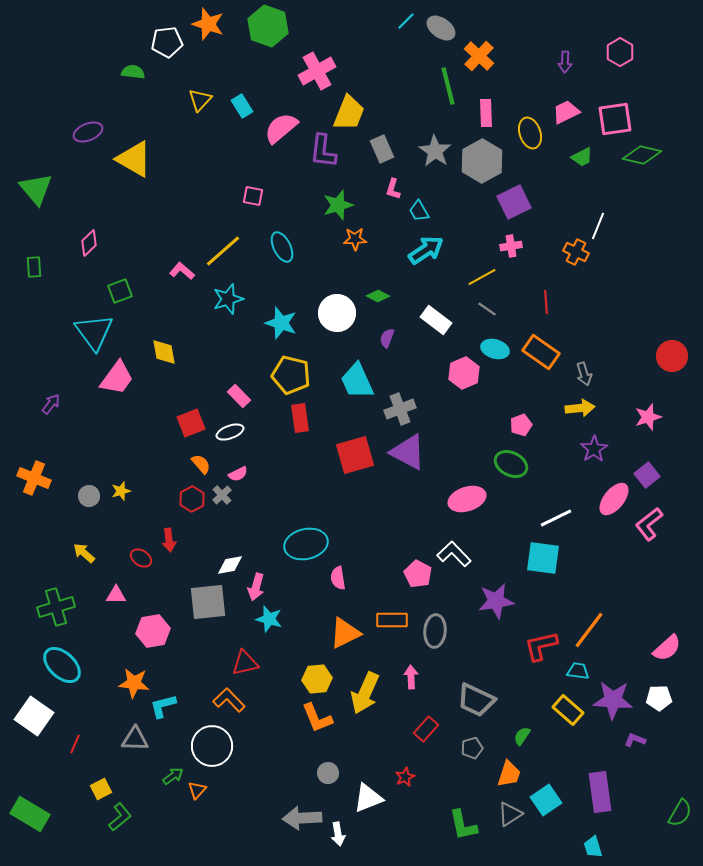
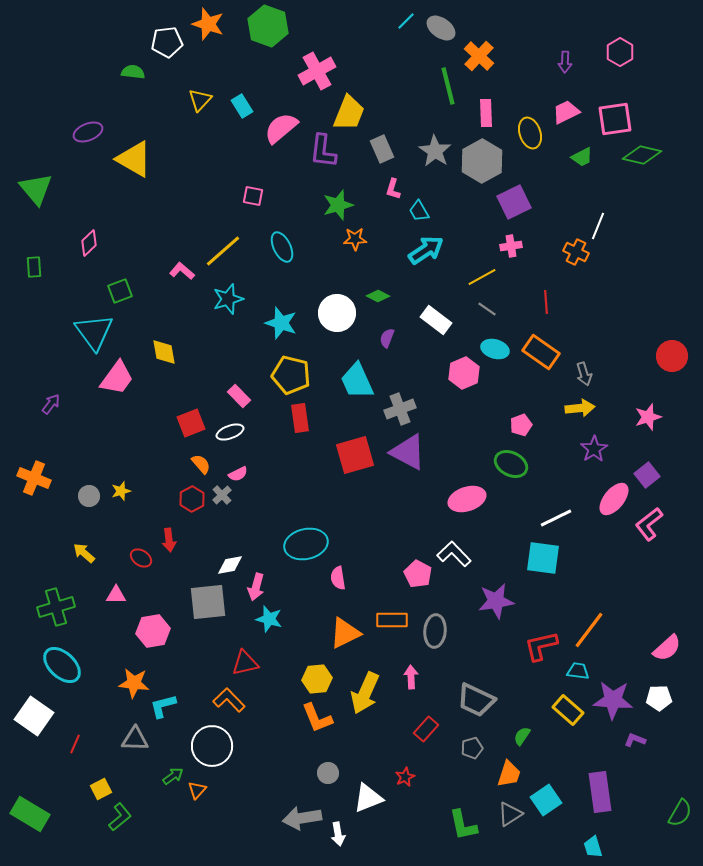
gray arrow at (302, 818): rotated 6 degrees counterclockwise
